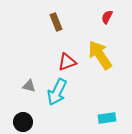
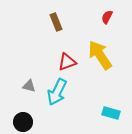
cyan rectangle: moved 4 px right, 5 px up; rotated 24 degrees clockwise
